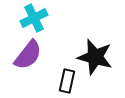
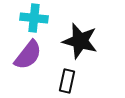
cyan cross: rotated 32 degrees clockwise
black star: moved 15 px left, 16 px up
